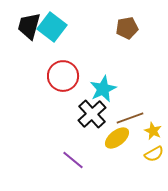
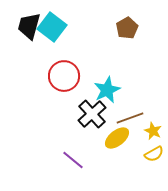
brown pentagon: rotated 20 degrees counterclockwise
red circle: moved 1 px right
cyan star: moved 4 px right, 1 px down
